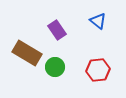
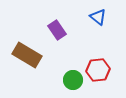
blue triangle: moved 4 px up
brown rectangle: moved 2 px down
green circle: moved 18 px right, 13 px down
